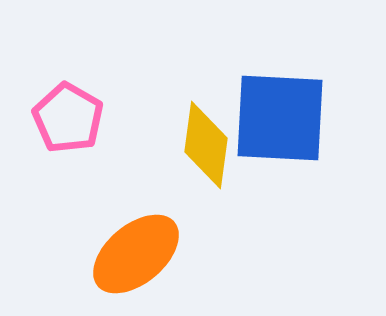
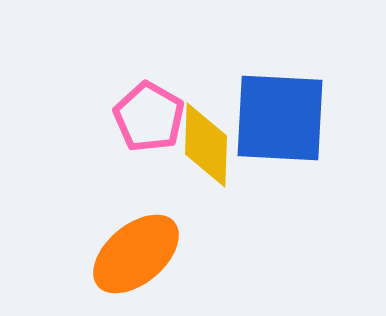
pink pentagon: moved 81 px right, 1 px up
yellow diamond: rotated 6 degrees counterclockwise
